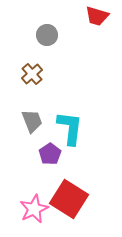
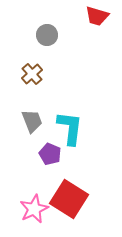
purple pentagon: rotated 15 degrees counterclockwise
